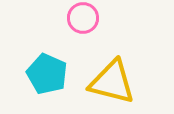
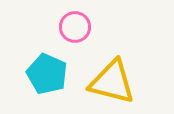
pink circle: moved 8 px left, 9 px down
